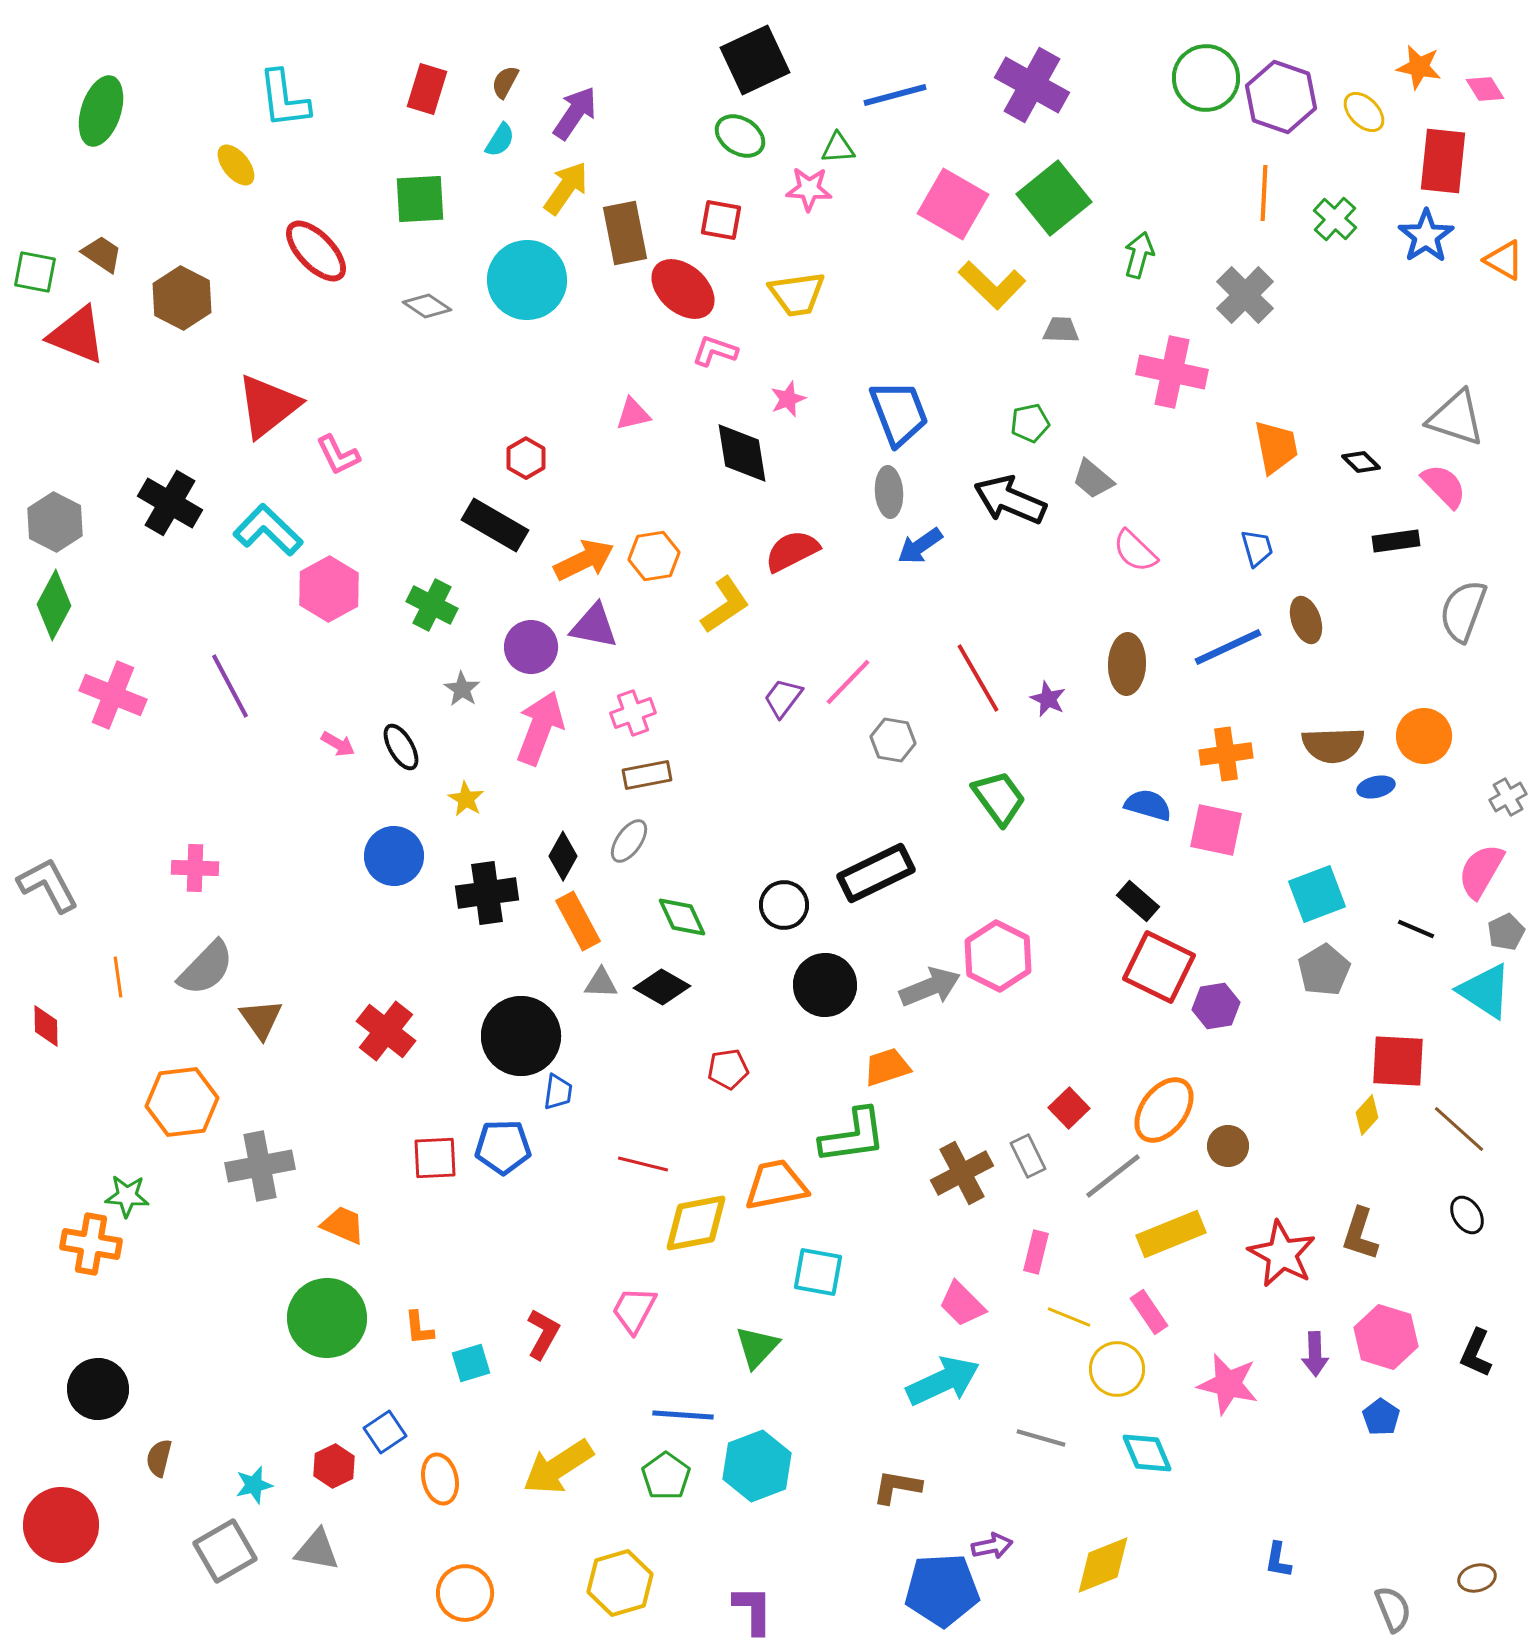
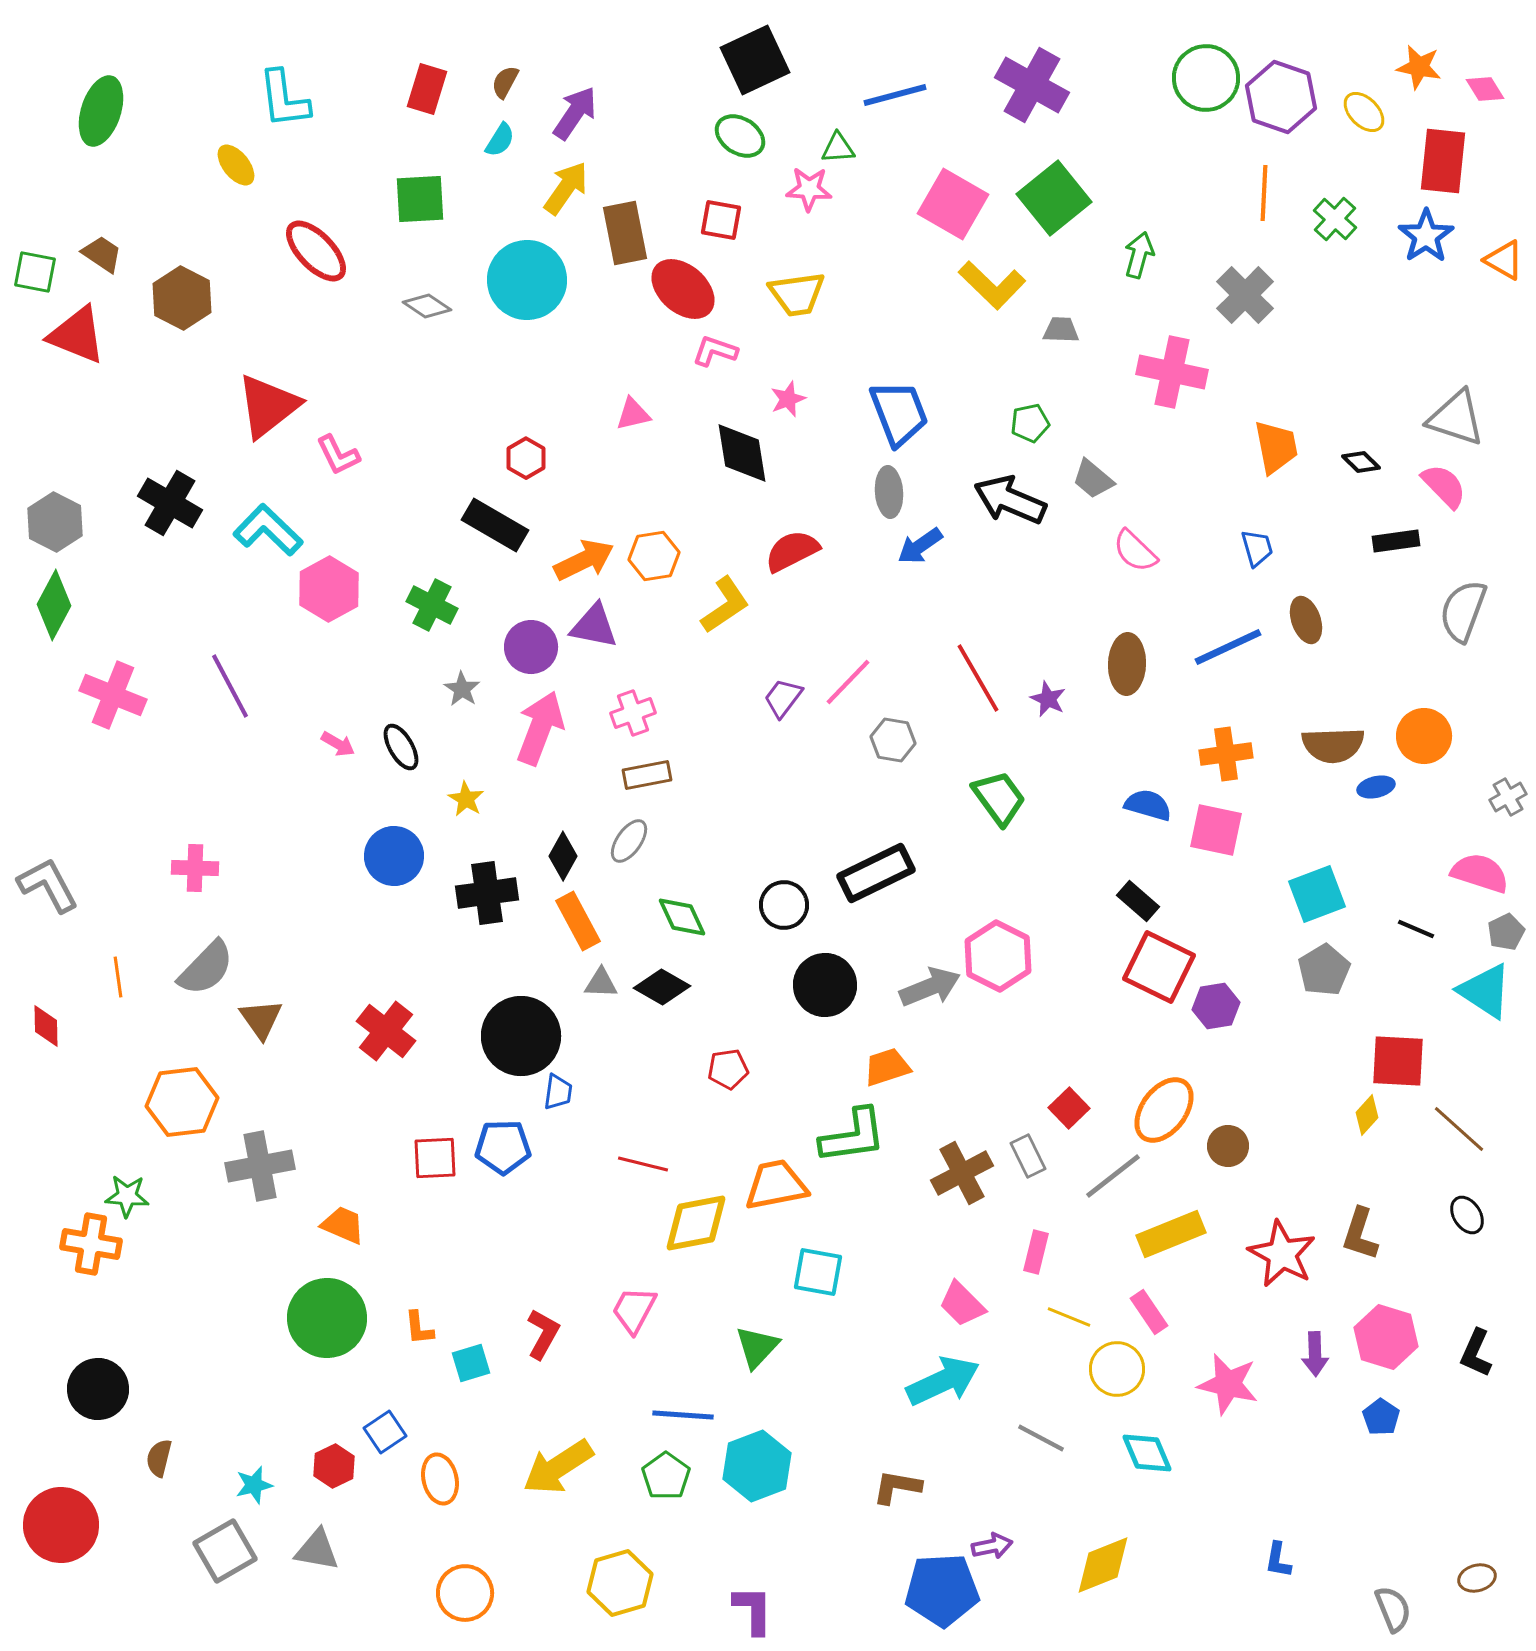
pink semicircle at (1481, 871): moved 1 px left, 2 px down; rotated 78 degrees clockwise
gray line at (1041, 1438): rotated 12 degrees clockwise
